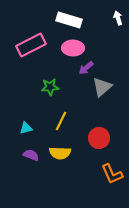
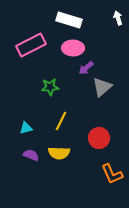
yellow semicircle: moved 1 px left
